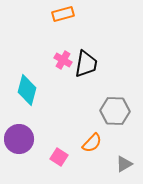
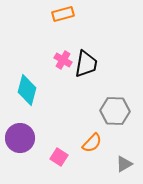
purple circle: moved 1 px right, 1 px up
